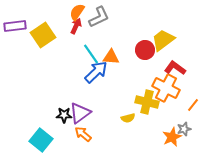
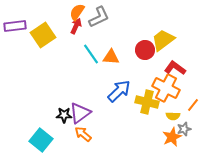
blue arrow: moved 23 px right, 19 px down
yellow semicircle: moved 45 px right, 2 px up; rotated 16 degrees clockwise
